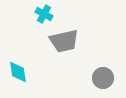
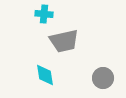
cyan cross: rotated 24 degrees counterclockwise
cyan diamond: moved 27 px right, 3 px down
